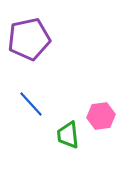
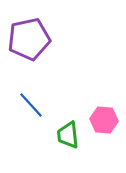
blue line: moved 1 px down
pink hexagon: moved 3 px right, 4 px down; rotated 12 degrees clockwise
